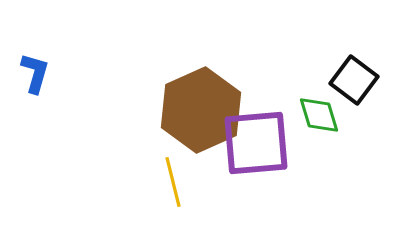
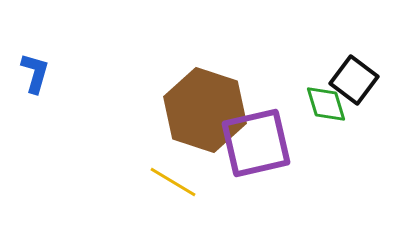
brown hexagon: moved 4 px right; rotated 18 degrees counterclockwise
green diamond: moved 7 px right, 11 px up
purple square: rotated 8 degrees counterclockwise
yellow line: rotated 45 degrees counterclockwise
